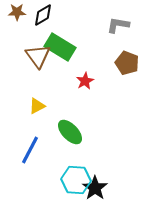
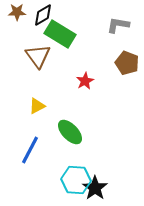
green rectangle: moved 13 px up
